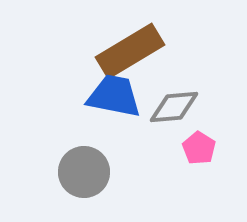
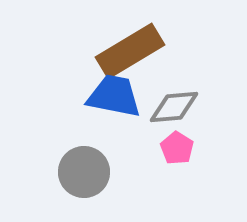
pink pentagon: moved 22 px left
